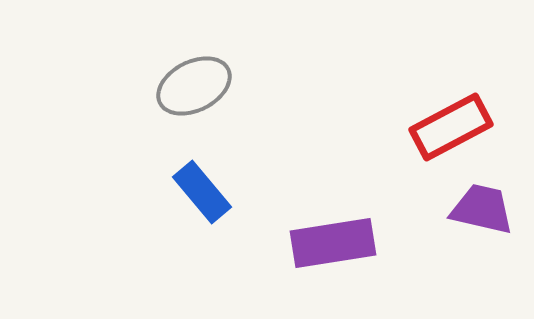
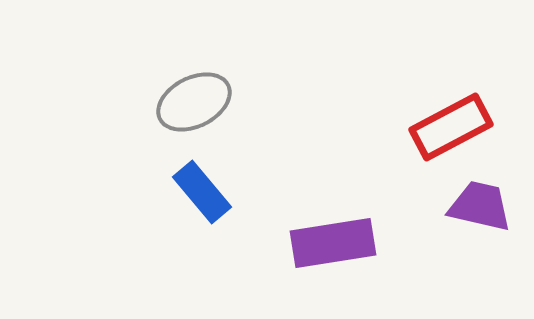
gray ellipse: moved 16 px down
purple trapezoid: moved 2 px left, 3 px up
